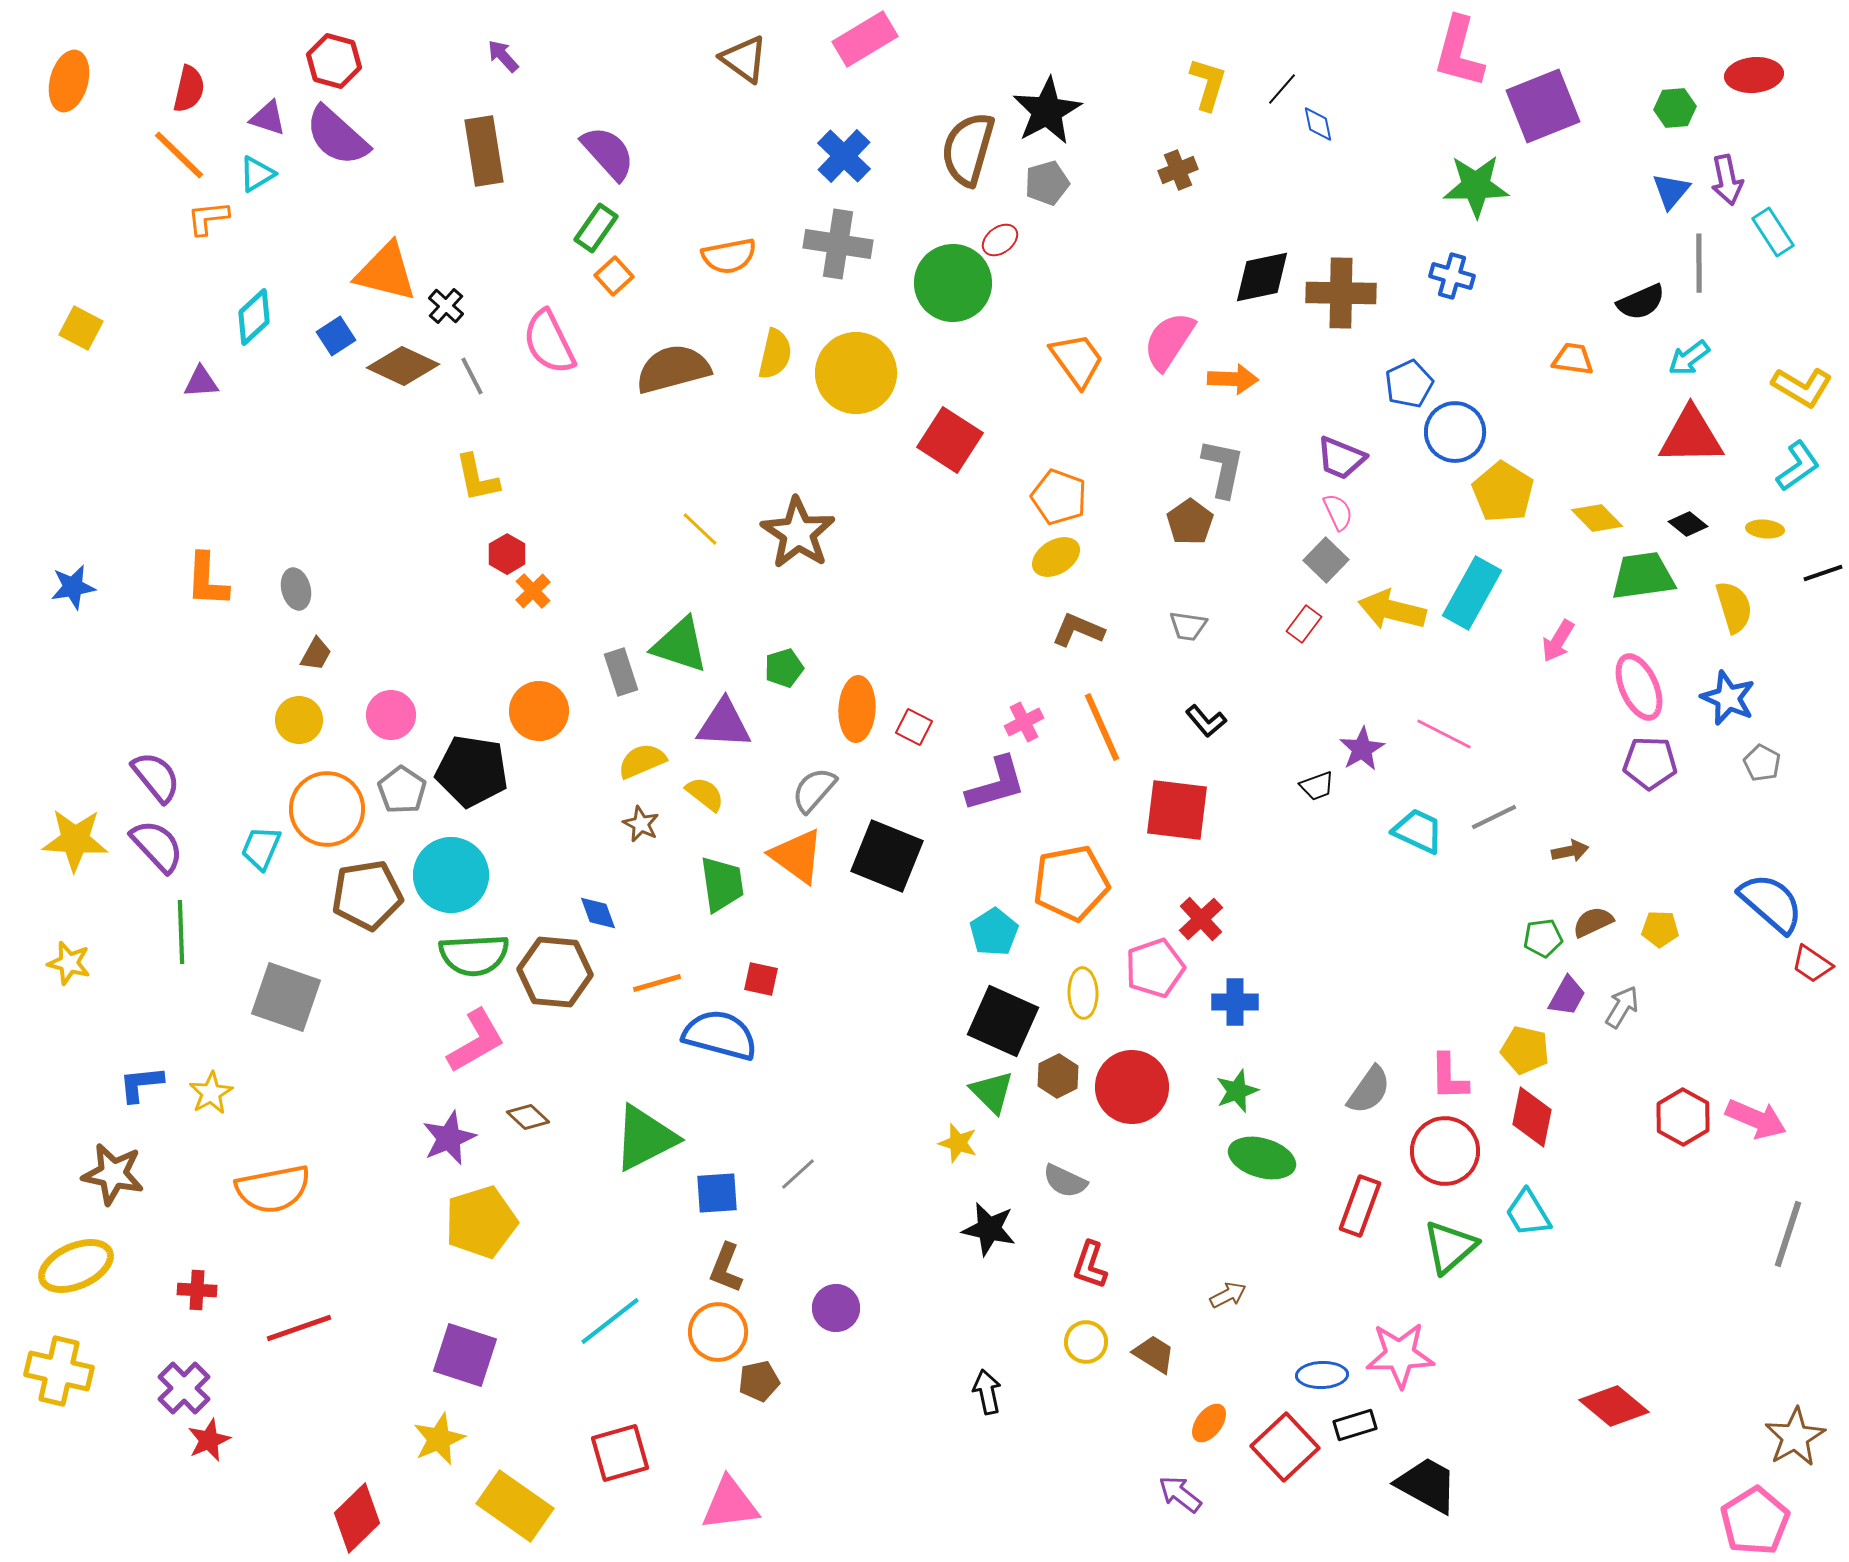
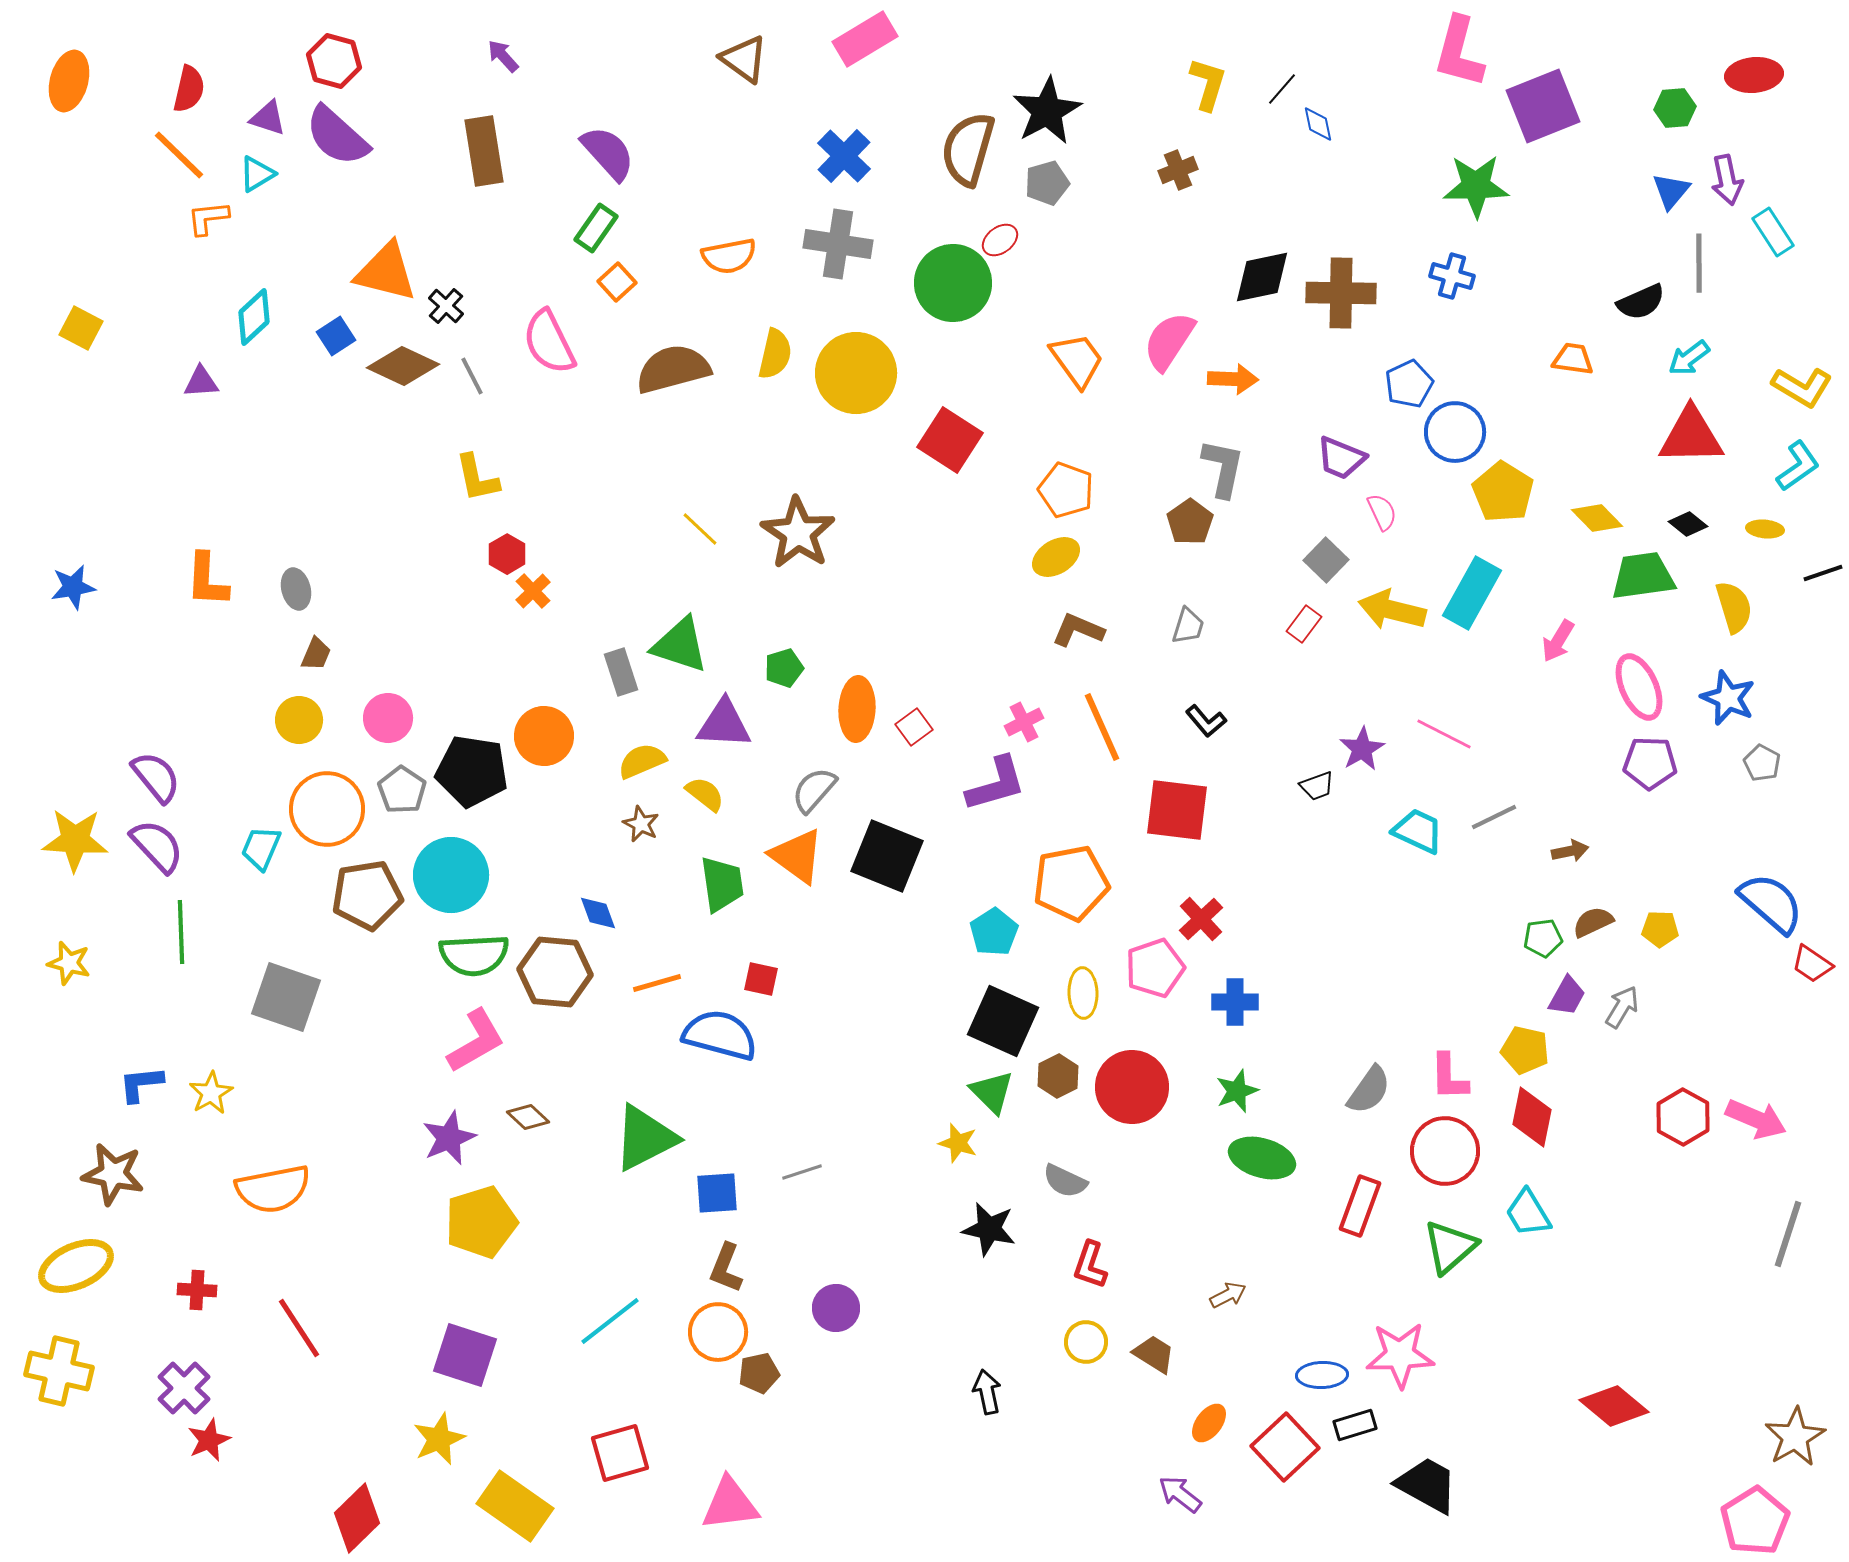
orange square at (614, 276): moved 3 px right, 6 px down
orange pentagon at (1059, 497): moved 7 px right, 7 px up
pink semicircle at (1338, 512): moved 44 px right
gray trapezoid at (1188, 626): rotated 81 degrees counterclockwise
brown trapezoid at (316, 654): rotated 6 degrees counterclockwise
orange circle at (539, 711): moved 5 px right, 25 px down
pink circle at (391, 715): moved 3 px left, 3 px down
red square at (914, 727): rotated 27 degrees clockwise
gray line at (798, 1174): moved 4 px right, 2 px up; rotated 24 degrees clockwise
red line at (299, 1328): rotated 76 degrees clockwise
brown pentagon at (759, 1381): moved 8 px up
